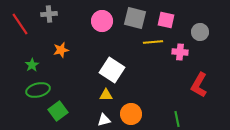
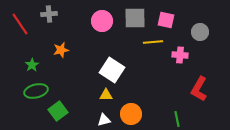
gray square: rotated 15 degrees counterclockwise
pink cross: moved 3 px down
red L-shape: moved 4 px down
green ellipse: moved 2 px left, 1 px down
